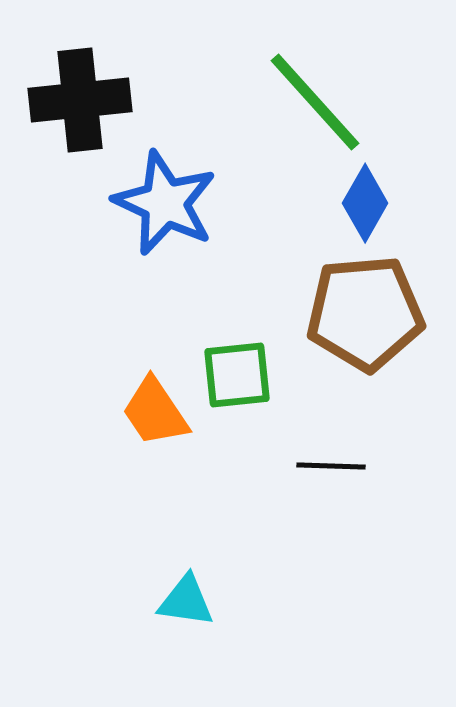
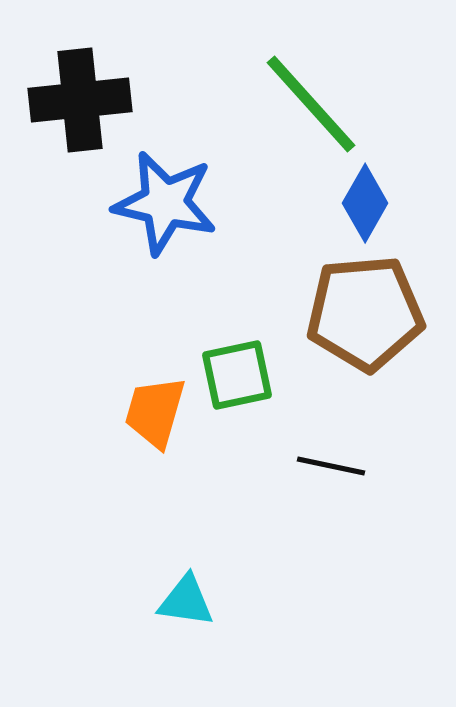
green line: moved 4 px left, 2 px down
blue star: rotated 12 degrees counterclockwise
green square: rotated 6 degrees counterclockwise
orange trapezoid: rotated 50 degrees clockwise
black line: rotated 10 degrees clockwise
